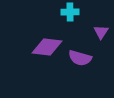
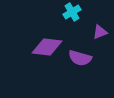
cyan cross: moved 2 px right; rotated 30 degrees counterclockwise
purple triangle: moved 1 px left; rotated 35 degrees clockwise
